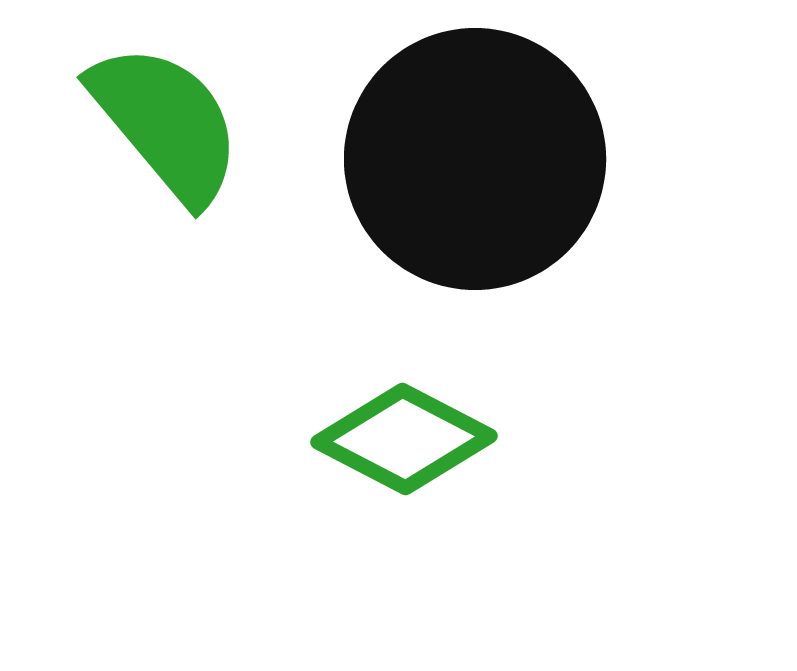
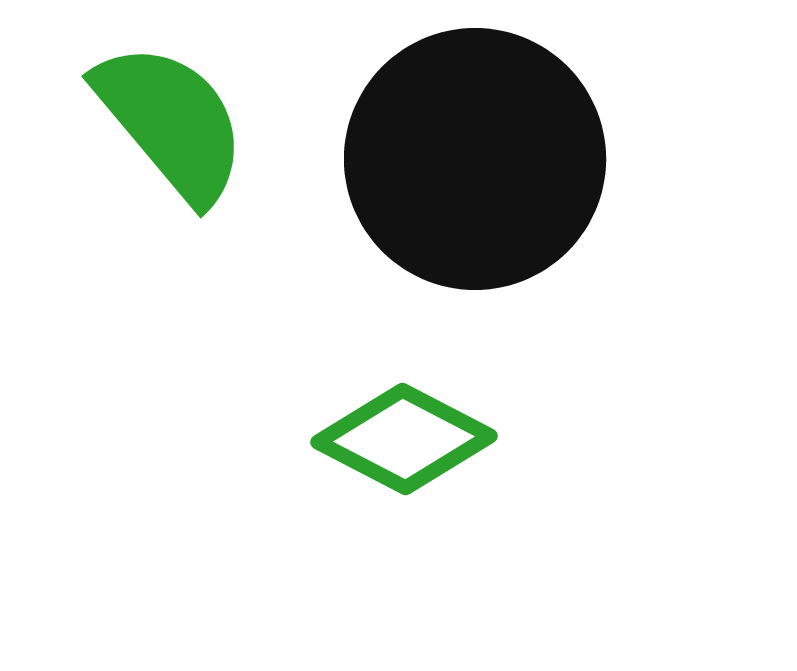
green semicircle: moved 5 px right, 1 px up
